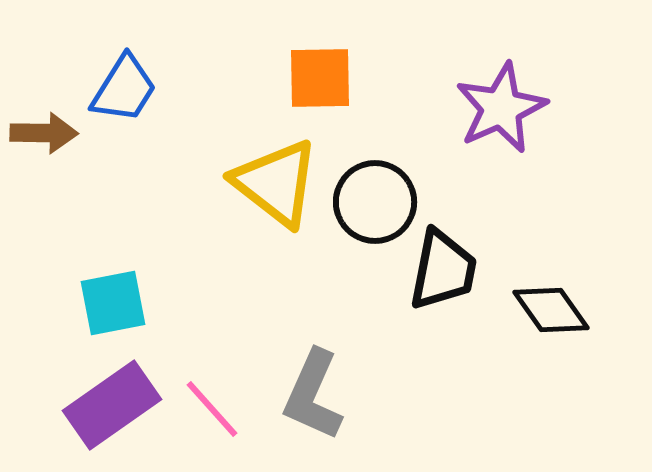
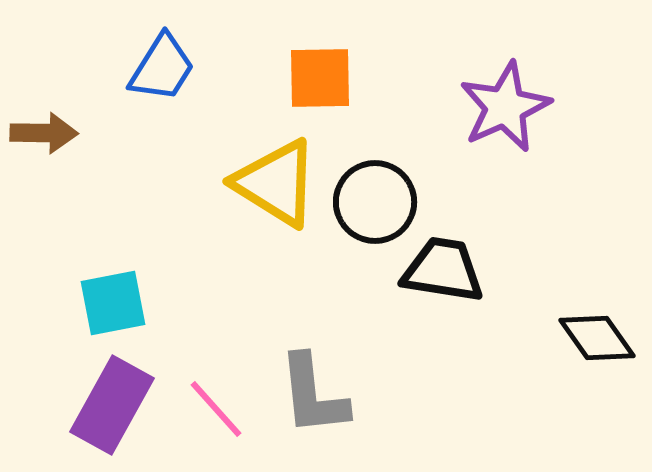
blue trapezoid: moved 38 px right, 21 px up
purple star: moved 4 px right, 1 px up
yellow triangle: rotated 6 degrees counterclockwise
black trapezoid: rotated 92 degrees counterclockwise
black diamond: moved 46 px right, 28 px down
gray L-shape: rotated 30 degrees counterclockwise
purple rectangle: rotated 26 degrees counterclockwise
pink line: moved 4 px right
